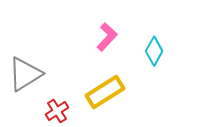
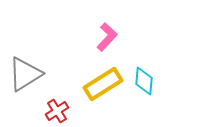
cyan diamond: moved 10 px left, 30 px down; rotated 24 degrees counterclockwise
yellow rectangle: moved 2 px left, 8 px up
